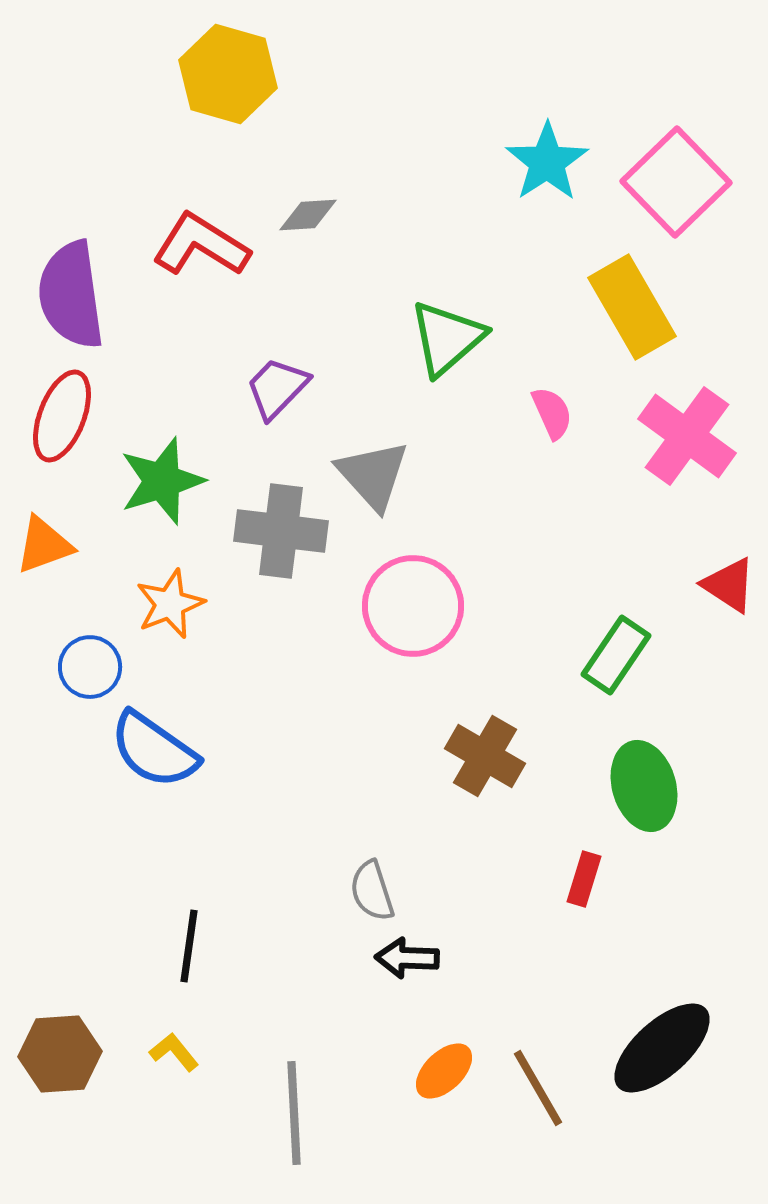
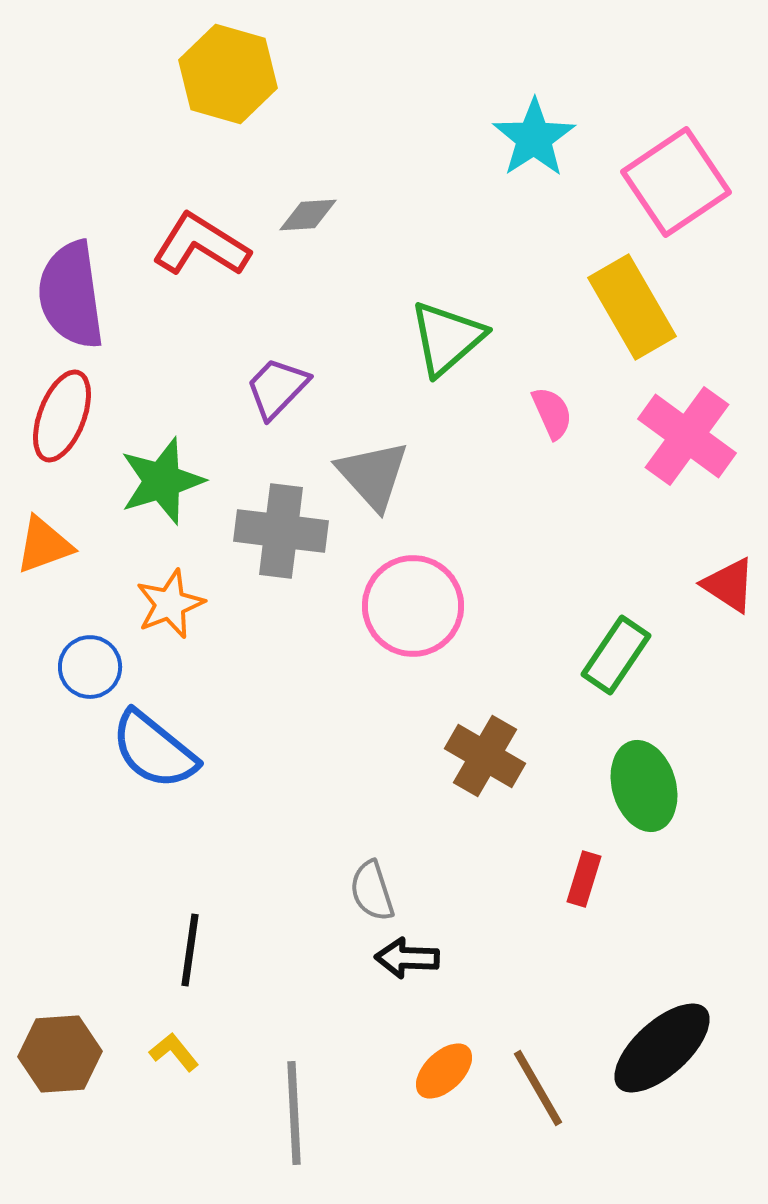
cyan star: moved 13 px left, 24 px up
pink square: rotated 10 degrees clockwise
blue semicircle: rotated 4 degrees clockwise
black line: moved 1 px right, 4 px down
